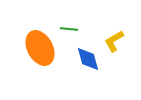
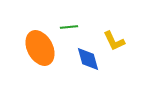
green line: moved 2 px up; rotated 12 degrees counterclockwise
yellow L-shape: rotated 85 degrees counterclockwise
